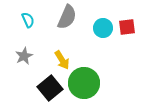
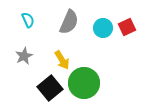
gray semicircle: moved 2 px right, 5 px down
red square: rotated 18 degrees counterclockwise
